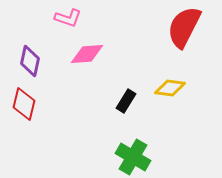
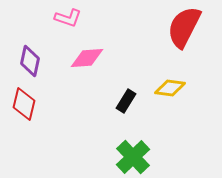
pink diamond: moved 4 px down
green cross: rotated 16 degrees clockwise
